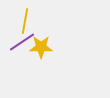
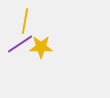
purple line: moved 2 px left, 2 px down
